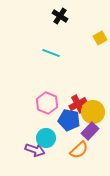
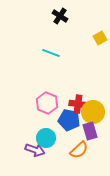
red cross: rotated 36 degrees clockwise
purple rectangle: rotated 60 degrees counterclockwise
